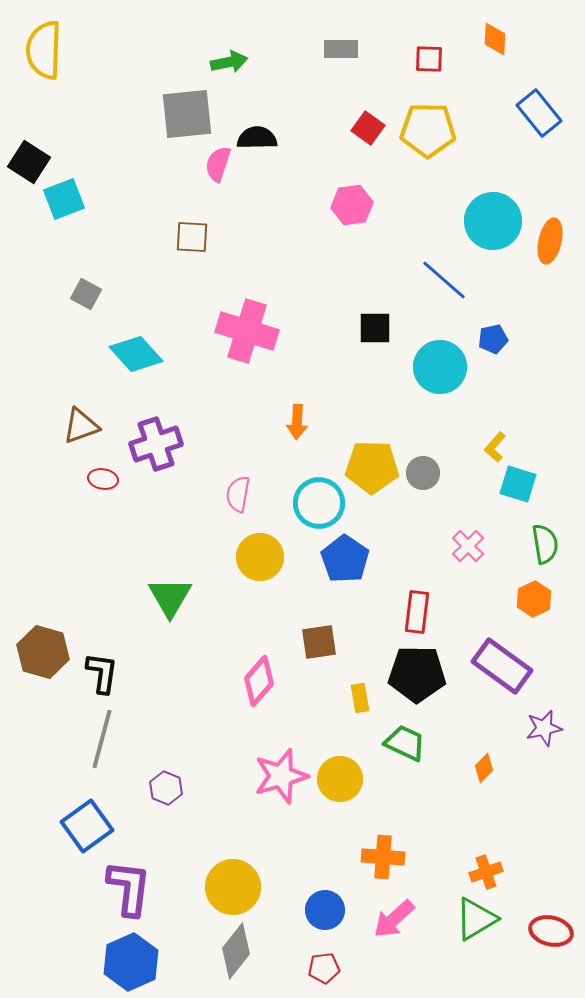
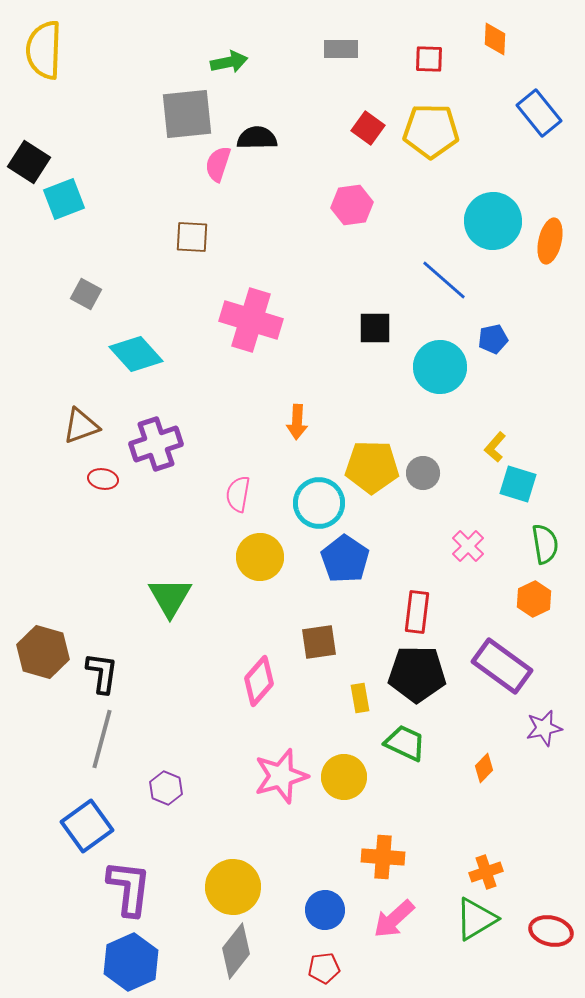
yellow pentagon at (428, 130): moved 3 px right, 1 px down
pink cross at (247, 331): moved 4 px right, 11 px up
yellow circle at (340, 779): moved 4 px right, 2 px up
